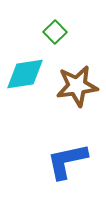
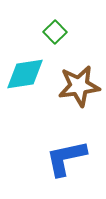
brown star: moved 2 px right
blue L-shape: moved 1 px left, 3 px up
